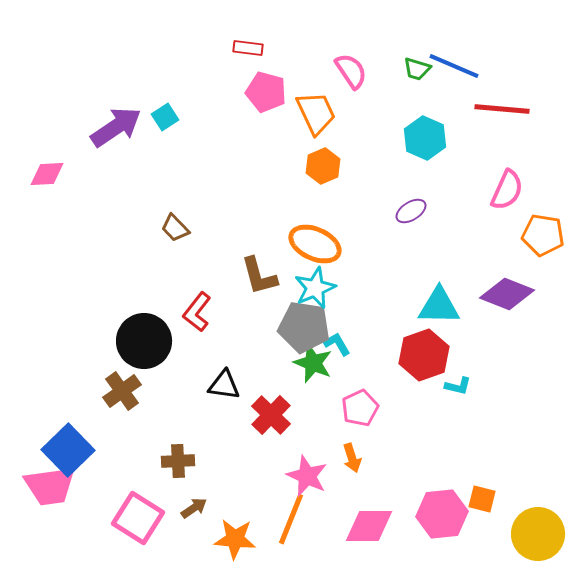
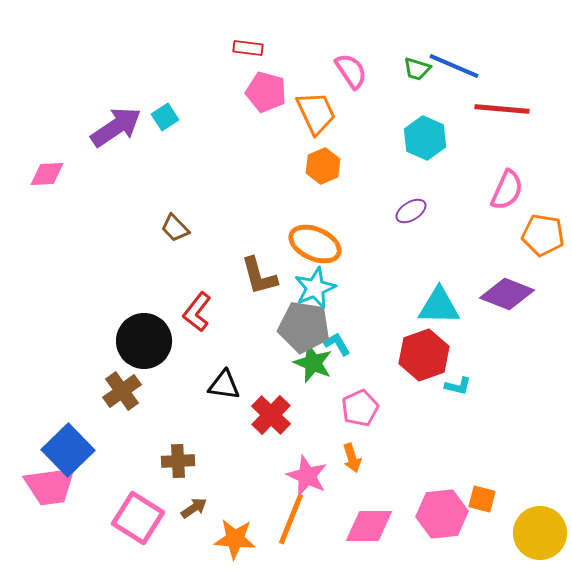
yellow circle at (538, 534): moved 2 px right, 1 px up
